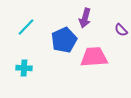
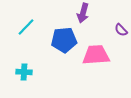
purple arrow: moved 2 px left, 5 px up
blue pentagon: rotated 20 degrees clockwise
pink trapezoid: moved 2 px right, 2 px up
cyan cross: moved 4 px down
